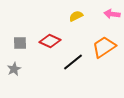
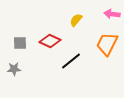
yellow semicircle: moved 4 px down; rotated 24 degrees counterclockwise
orange trapezoid: moved 3 px right, 3 px up; rotated 30 degrees counterclockwise
black line: moved 2 px left, 1 px up
gray star: rotated 24 degrees clockwise
